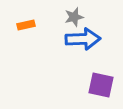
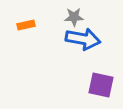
gray star: rotated 12 degrees clockwise
blue arrow: rotated 12 degrees clockwise
